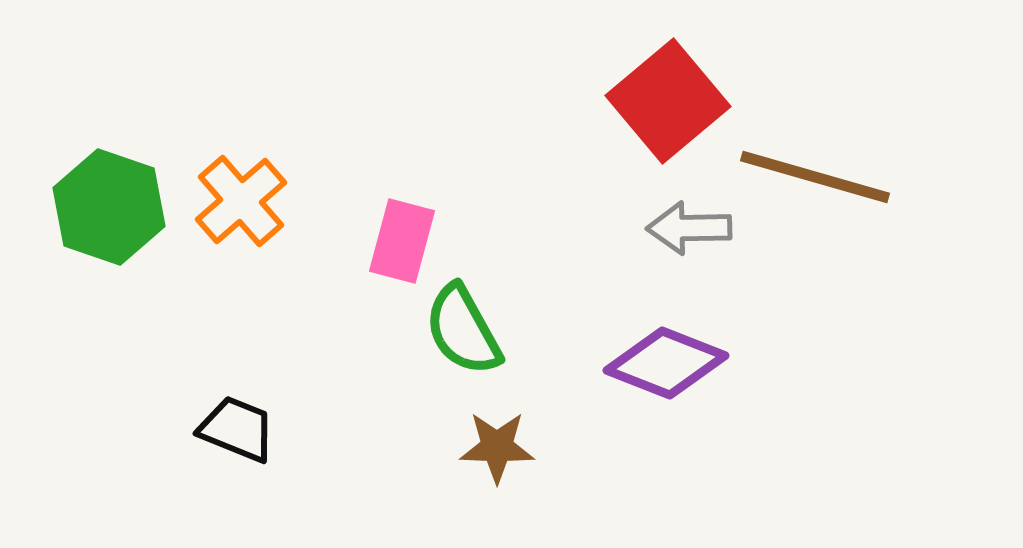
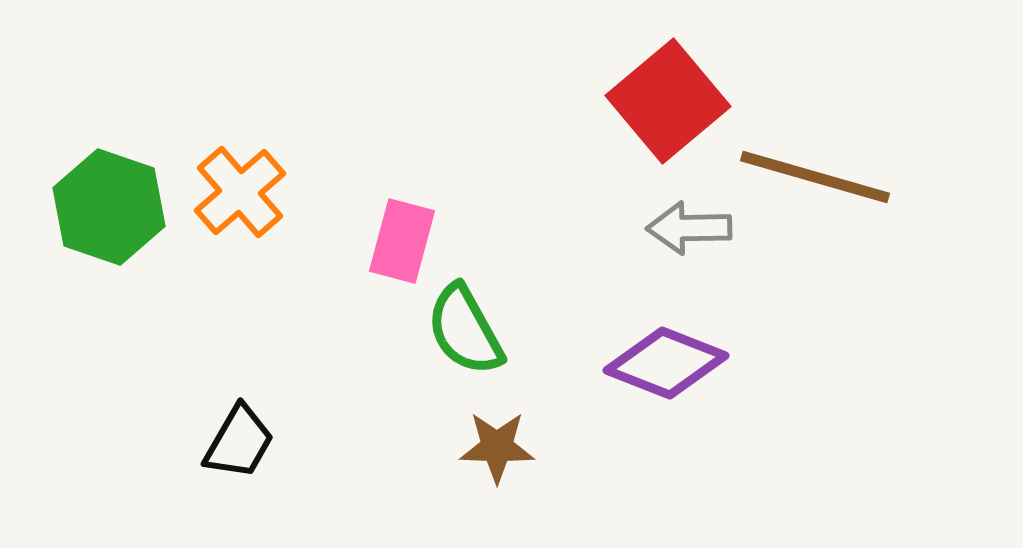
orange cross: moved 1 px left, 9 px up
green semicircle: moved 2 px right
black trapezoid: moved 2 px right, 13 px down; rotated 98 degrees clockwise
